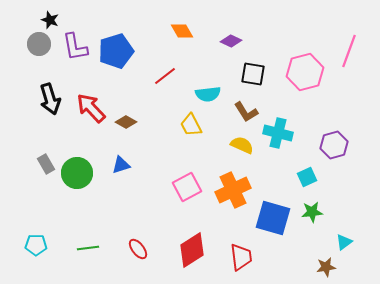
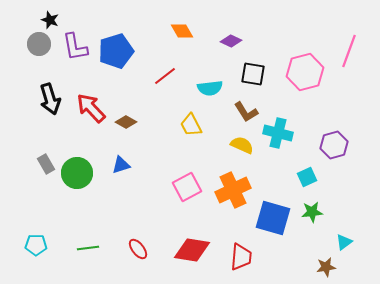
cyan semicircle: moved 2 px right, 6 px up
red diamond: rotated 42 degrees clockwise
red trapezoid: rotated 12 degrees clockwise
